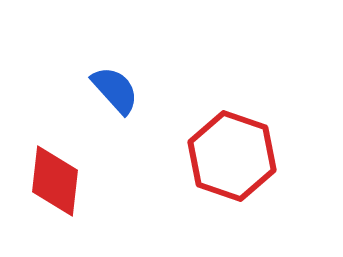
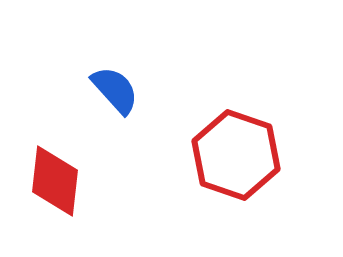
red hexagon: moved 4 px right, 1 px up
